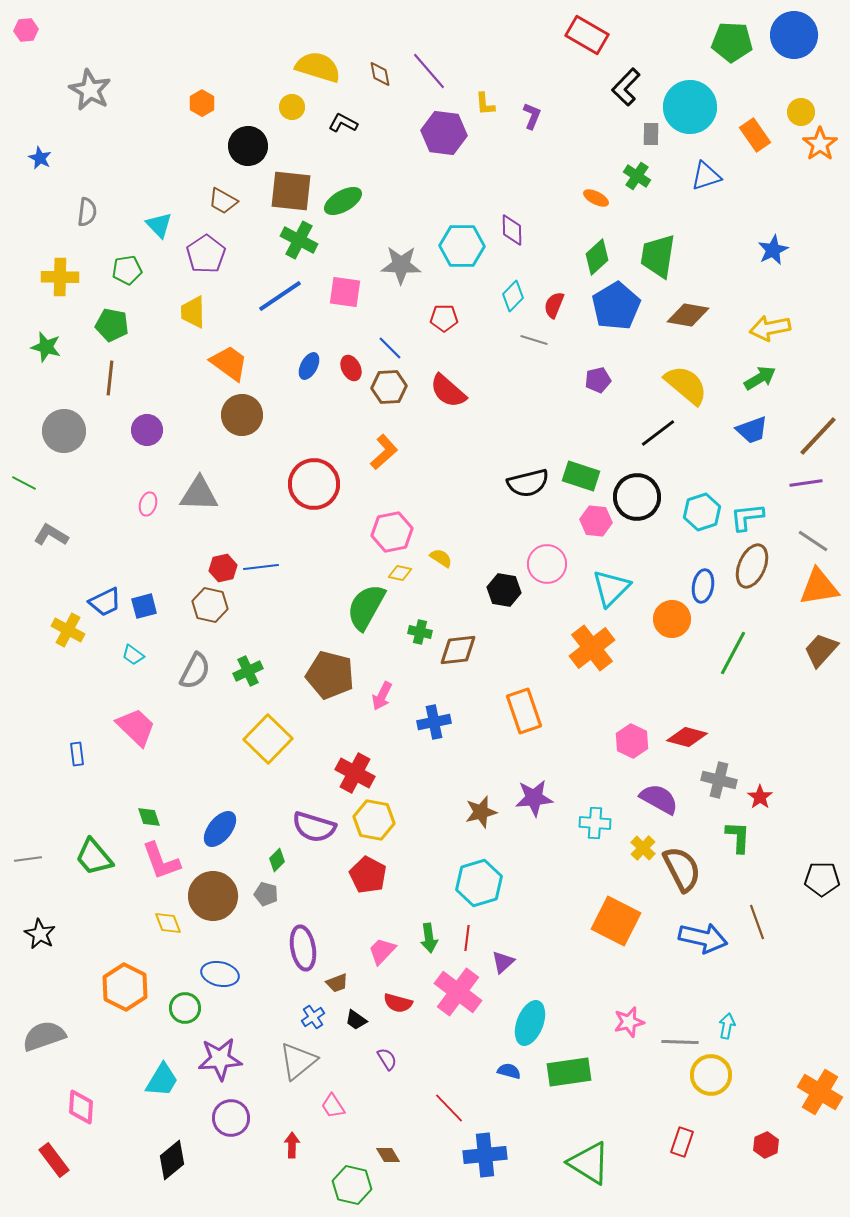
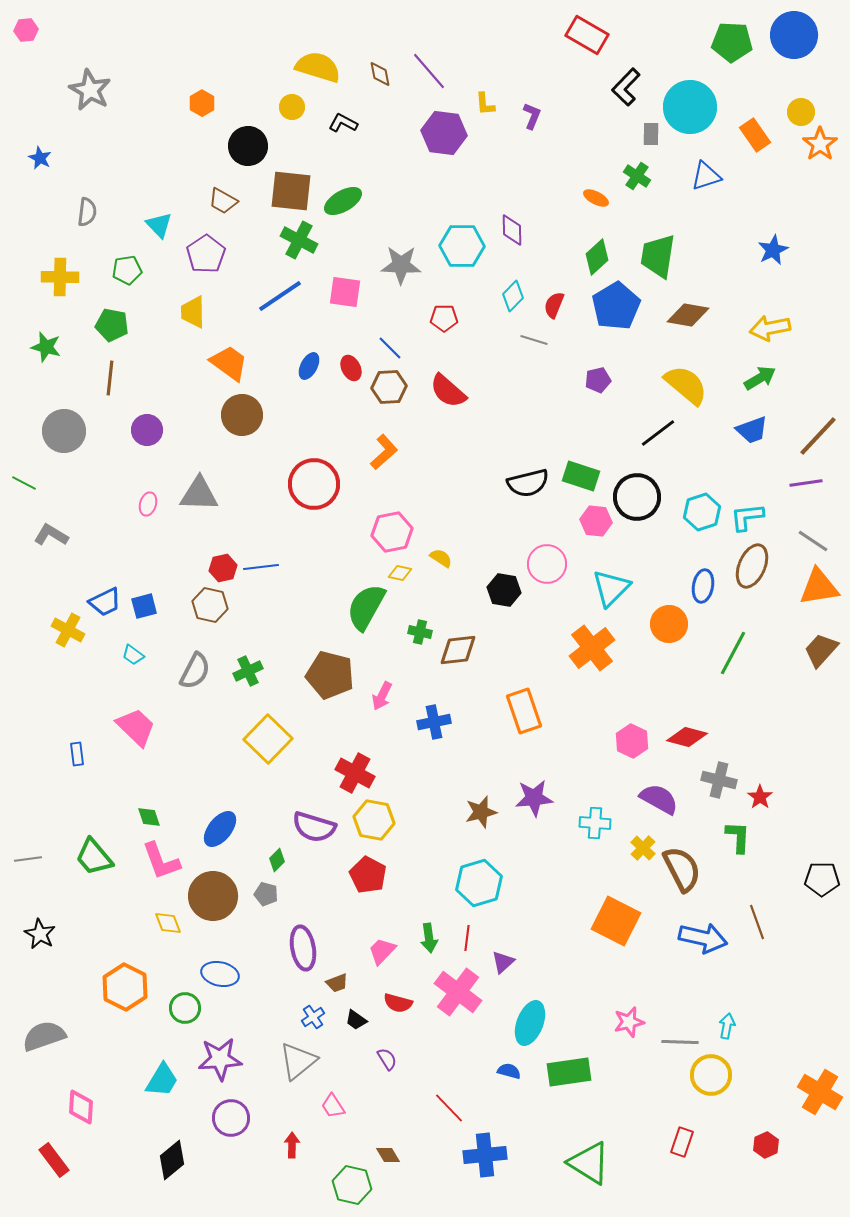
orange circle at (672, 619): moved 3 px left, 5 px down
